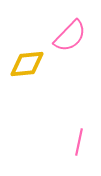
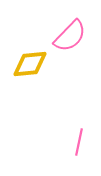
yellow diamond: moved 3 px right
